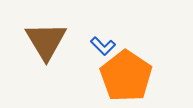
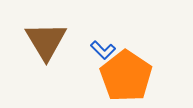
blue L-shape: moved 4 px down
